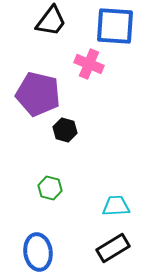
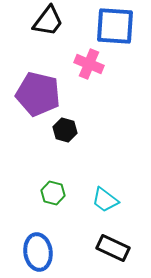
black trapezoid: moved 3 px left
green hexagon: moved 3 px right, 5 px down
cyan trapezoid: moved 11 px left, 6 px up; rotated 140 degrees counterclockwise
black rectangle: rotated 56 degrees clockwise
